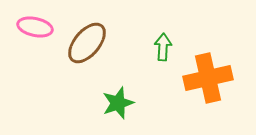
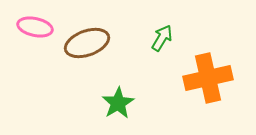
brown ellipse: rotated 30 degrees clockwise
green arrow: moved 1 px left, 9 px up; rotated 28 degrees clockwise
green star: rotated 12 degrees counterclockwise
